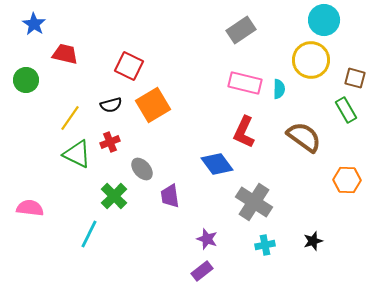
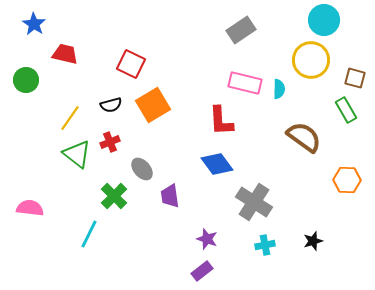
red square: moved 2 px right, 2 px up
red L-shape: moved 23 px left, 11 px up; rotated 28 degrees counterclockwise
green triangle: rotated 12 degrees clockwise
